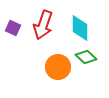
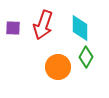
purple square: rotated 21 degrees counterclockwise
green diamond: rotated 75 degrees clockwise
